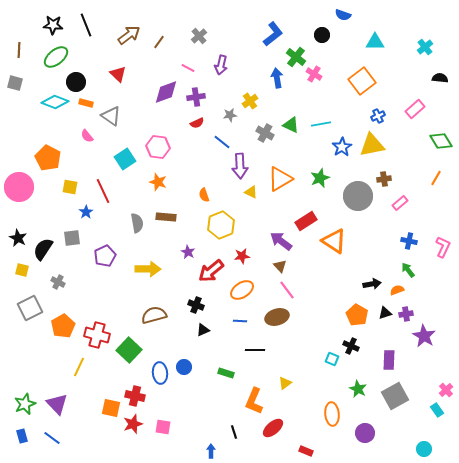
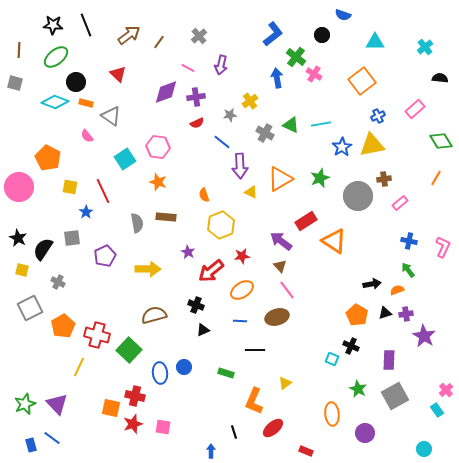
blue rectangle at (22, 436): moved 9 px right, 9 px down
